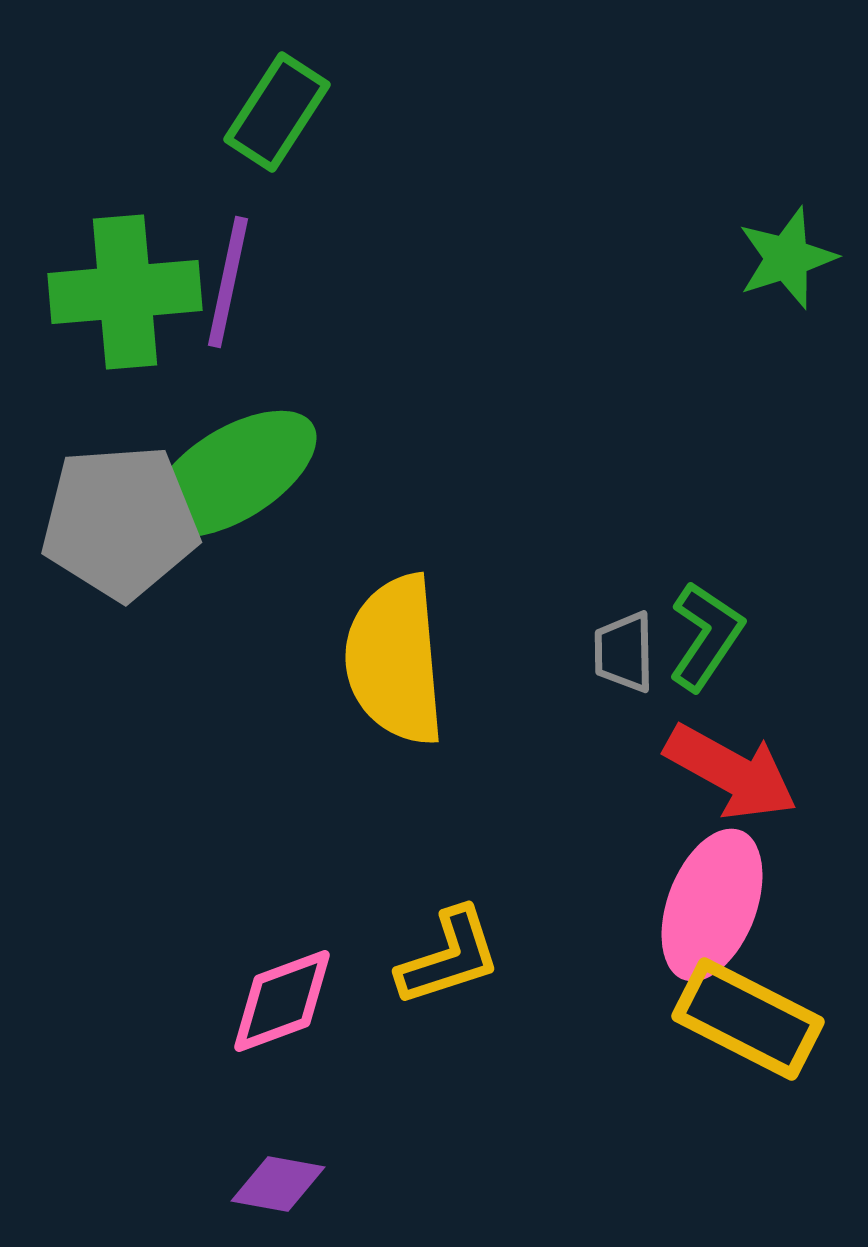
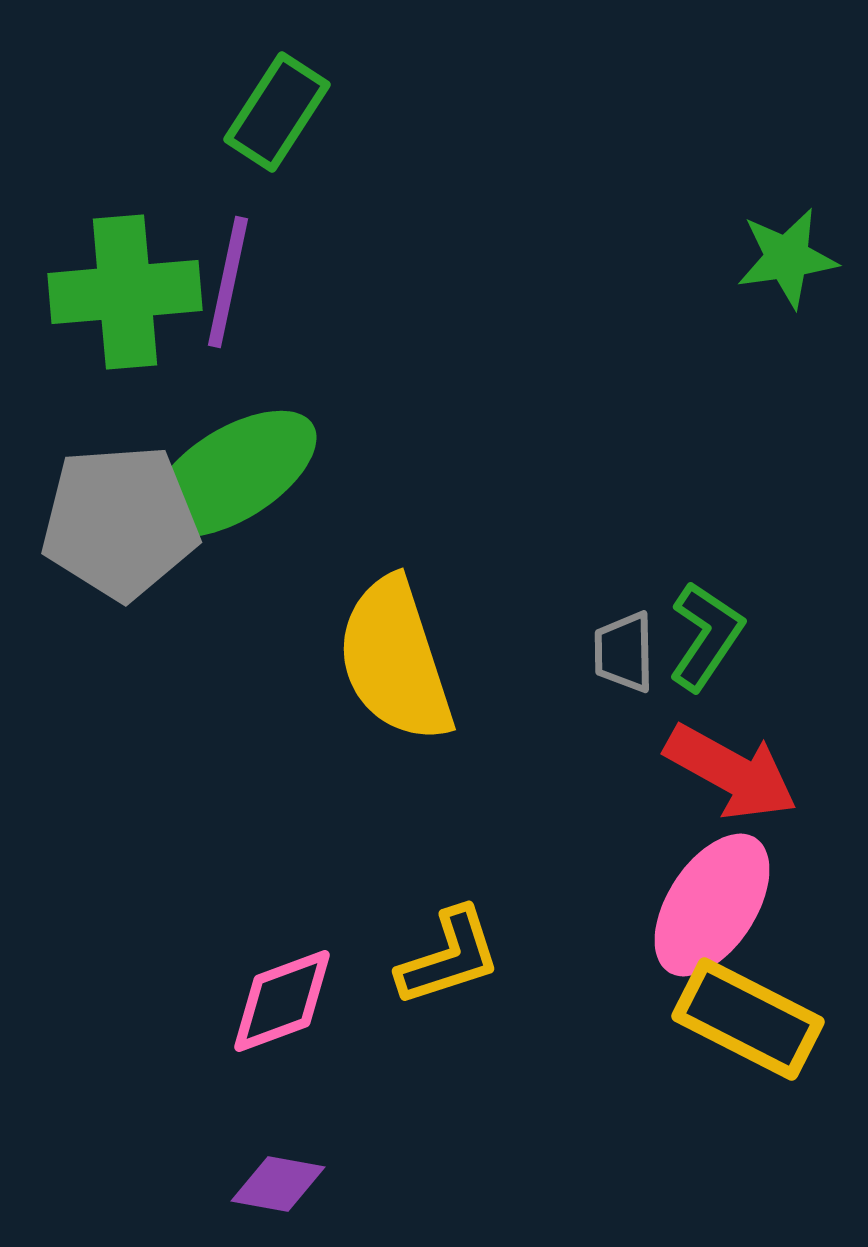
green star: rotated 10 degrees clockwise
yellow semicircle: rotated 13 degrees counterclockwise
pink ellipse: rotated 12 degrees clockwise
